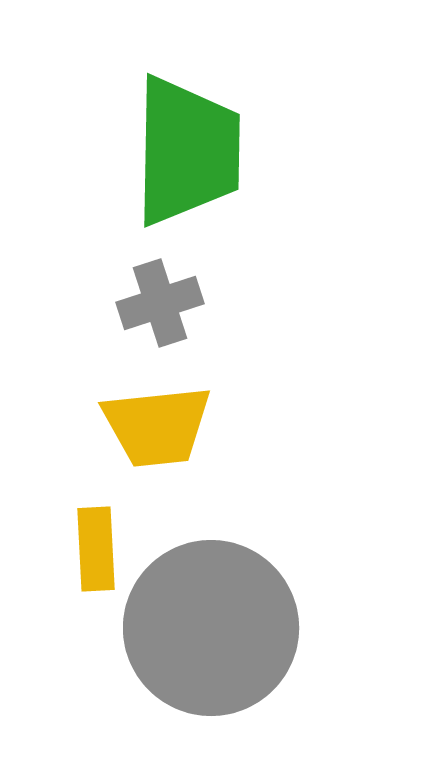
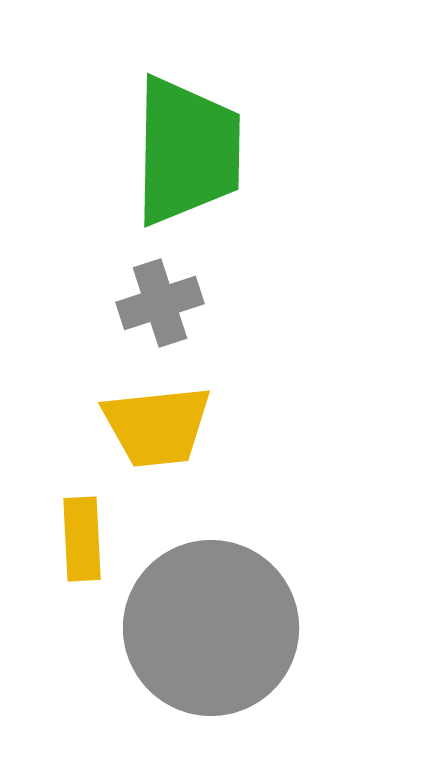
yellow rectangle: moved 14 px left, 10 px up
